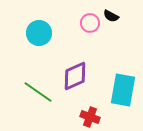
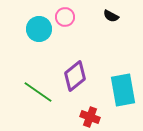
pink circle: moved 25 px left, 6 px up
cyan circle: moved 4 px up
purple diamond: rotated 16 degrees counterclockwise
cyan rectangle: rotated 20 degrees counterclockwise
